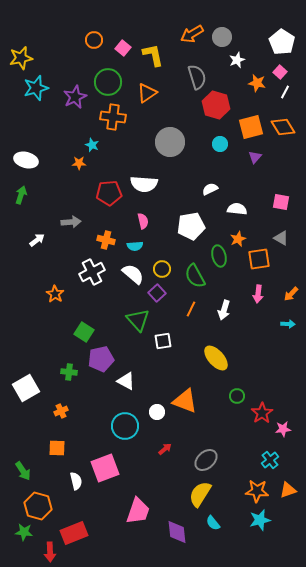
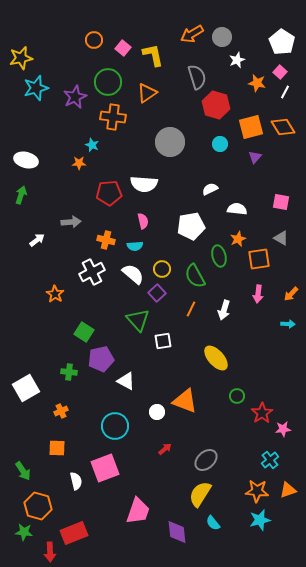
cyan circle at (125, 426): moved 10 px left
